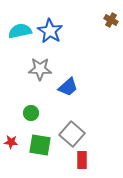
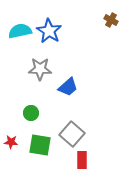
blue star: moved 1 px left
